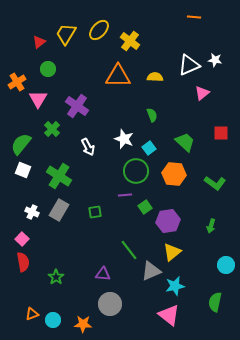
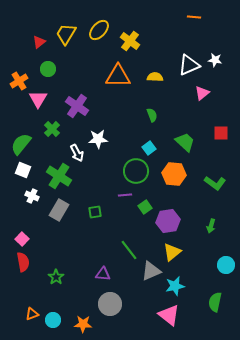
orange cross at (17, 82): moved 2 px right, 1 px up
white star at (124, 139): moved 26 px left; rotated 24 degrees counterclockwise
white arrow at (88, 147): moved 11 px left, 6 px down
white cross at (32, 212): moved 16 px up
